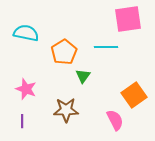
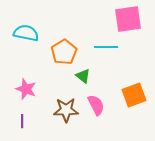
green triangle: rotated 28 degrees counterclockwise
orange square: rotated 15 degrees clockwise
pink semicircle: moved 19 px left, 15 px up
